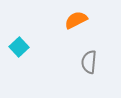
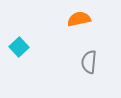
orange semicircle: moved 3 px right, 1 px up; rotated 15 degrees clockwise
